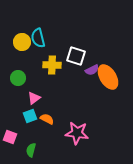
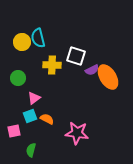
pink square: moved 4 px right, 6 px up; rotated 32 degrees counterclockwise
